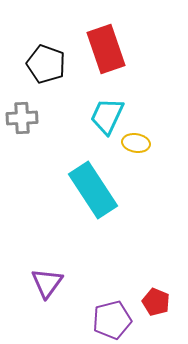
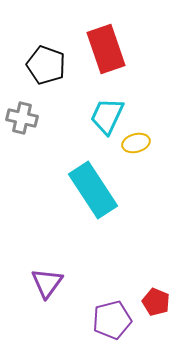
black pentagon: moved 1 px down
gray cross: rotated 16 degrees clockwise
yellow ellipse: rotated 24 degrees counterclockwise
